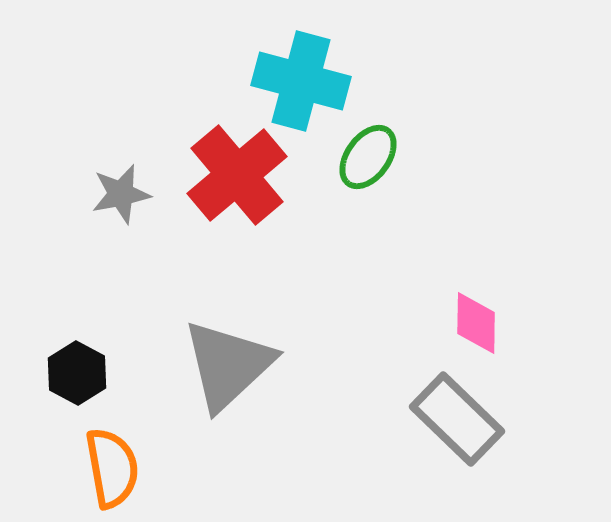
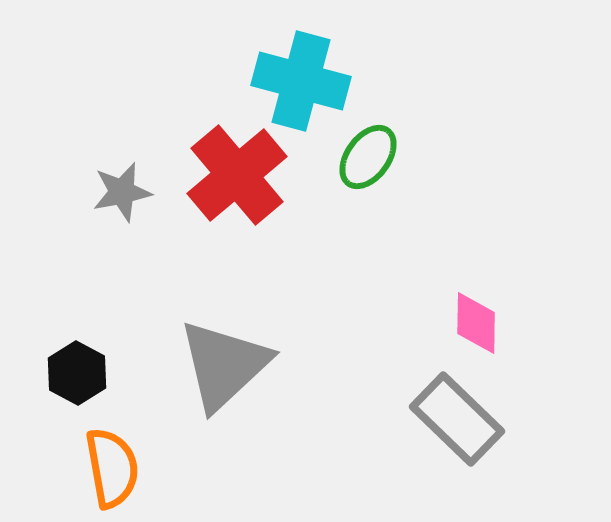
gray star: moved 1 px right, 2 px up
gray triangle: moved 4 px left
